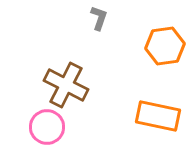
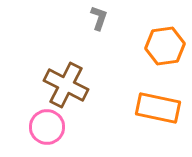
orange rectangle: moved 8 px up
